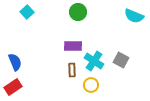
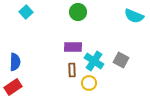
cyan square: moved 1 px left
purple rectangle: moved 1 px down
blue semicircle: rotated 24 degrees clockwise
yellow circle: moved 2 px left, 2 px up
